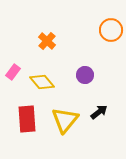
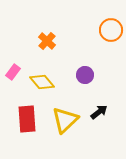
yellow triangle: rotated 8 degrees clockwise
